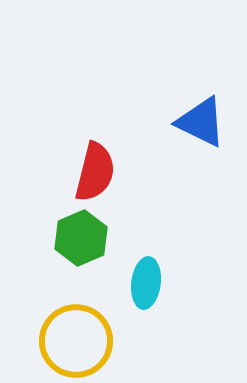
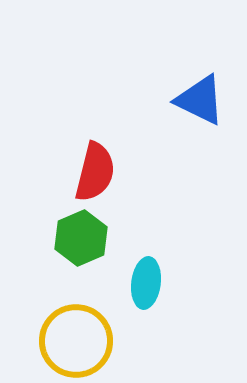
blue triangle: moved 1 px left, 22 px up
